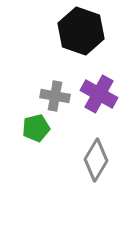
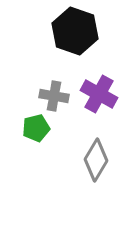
black hexagon: moved 6 px left
gray cross: moved 1 px left
